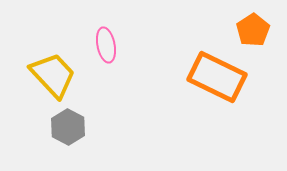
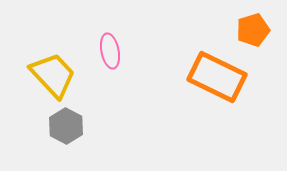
orange pentagon: rotated 16 degrees clockwise
pink ellipse: moved 4 px right, 6 px down
gray hexagon: moved 2 px left, 1 px up
